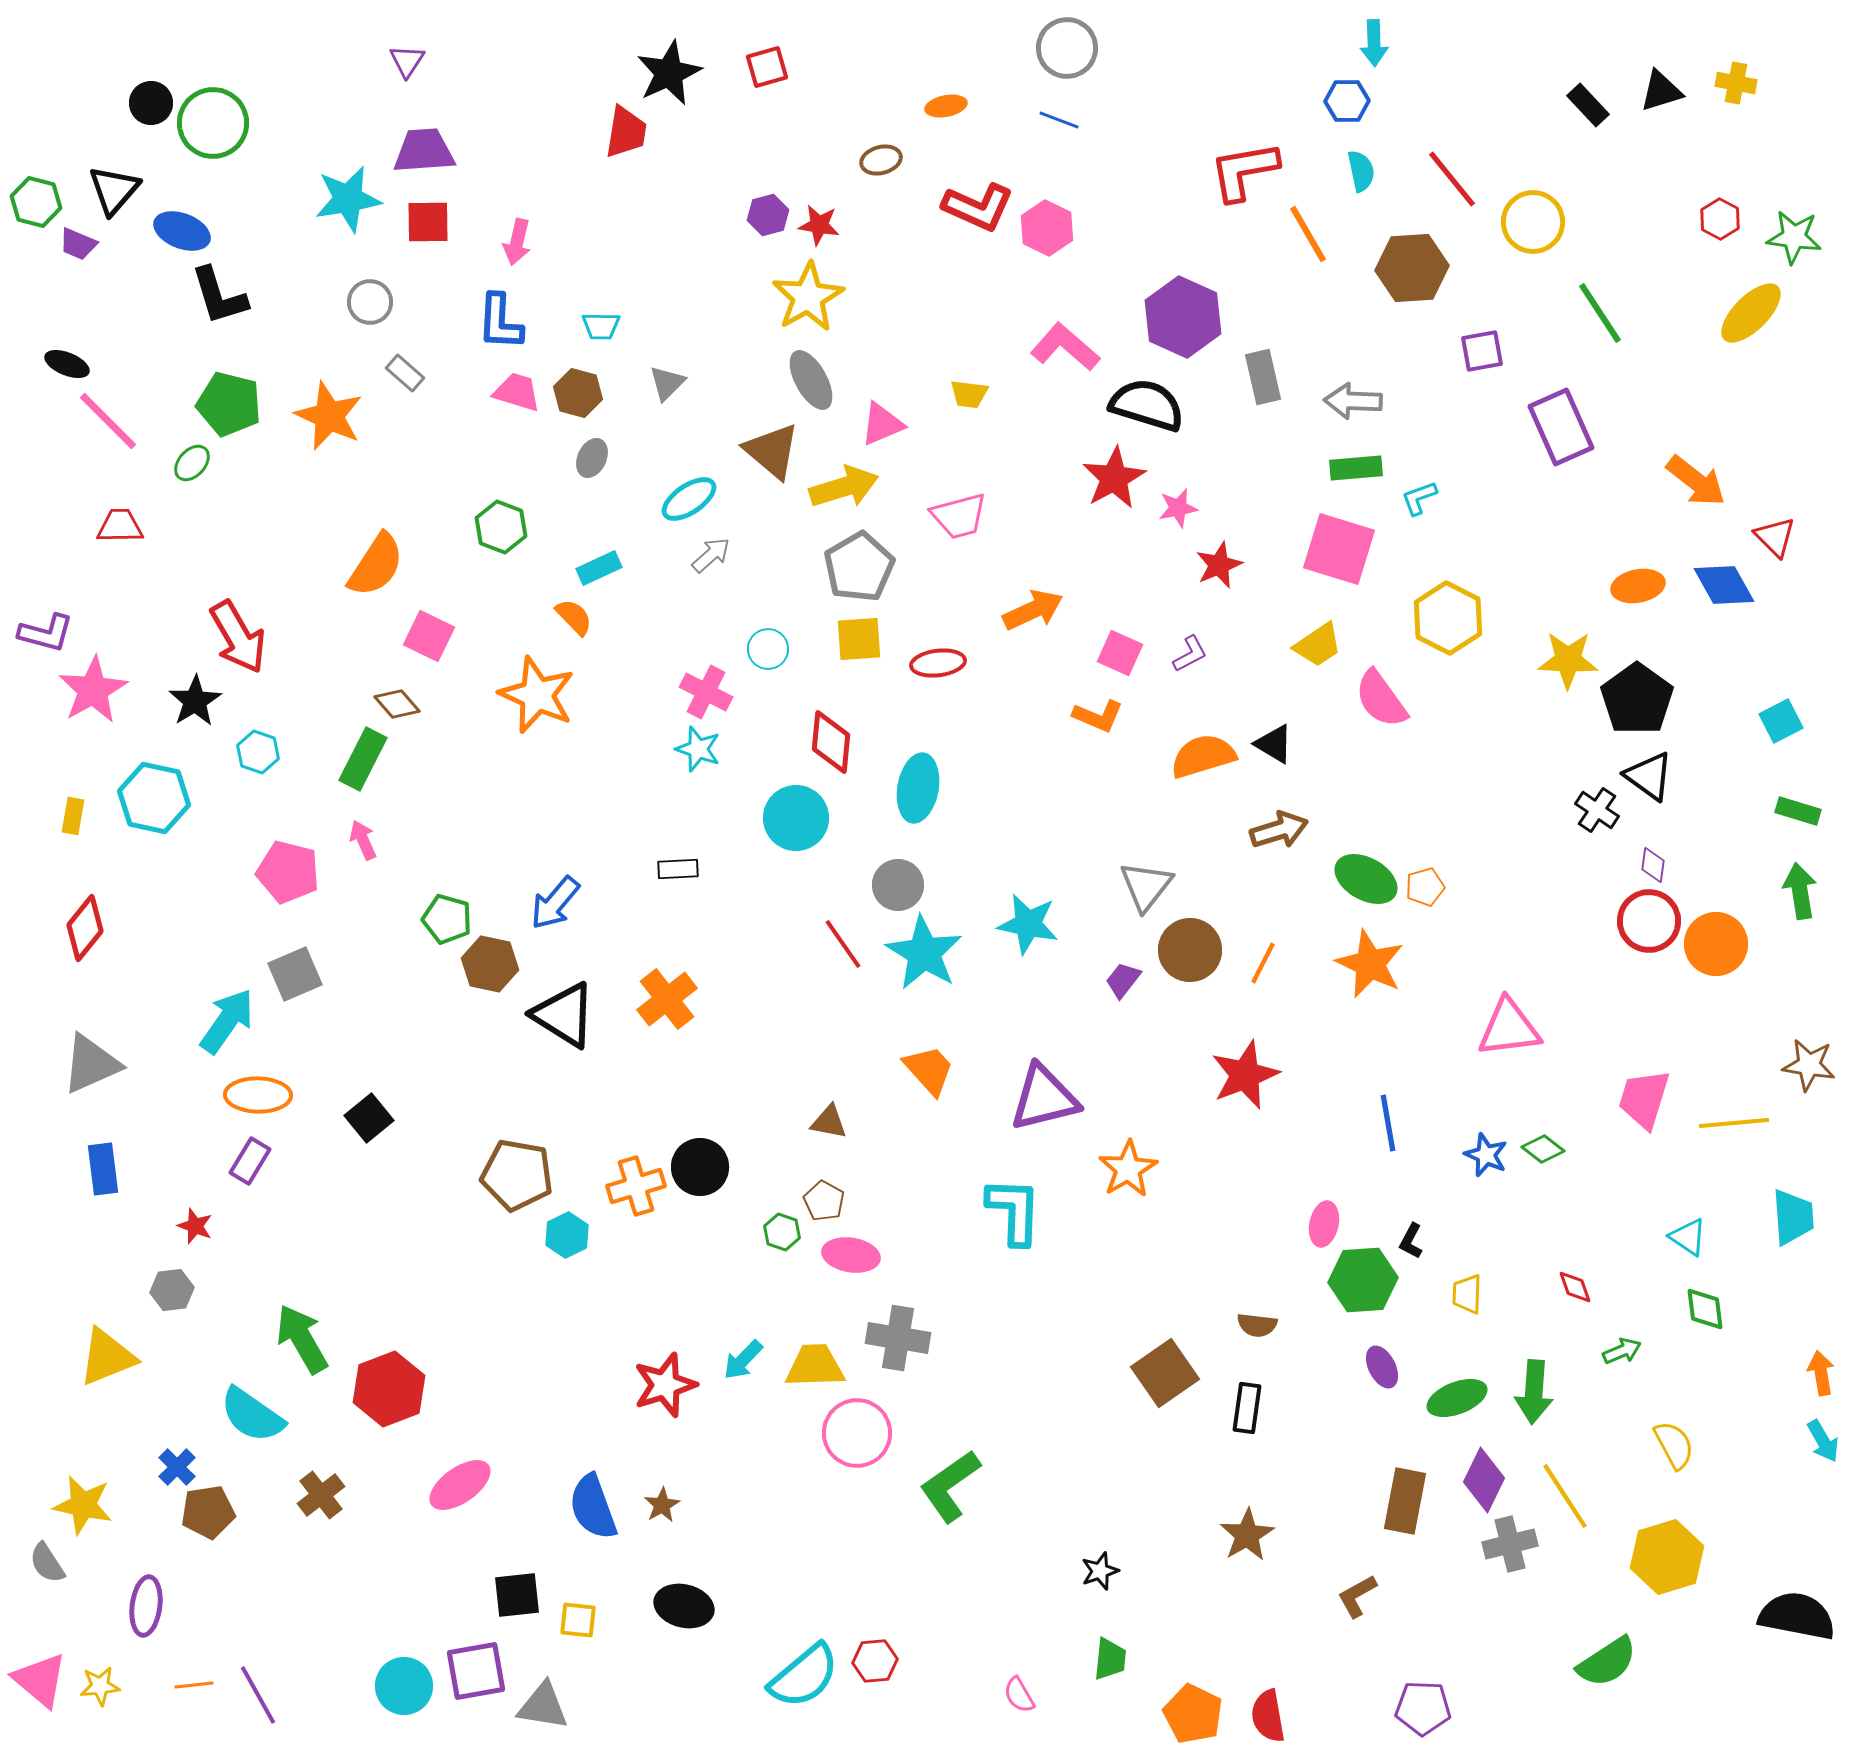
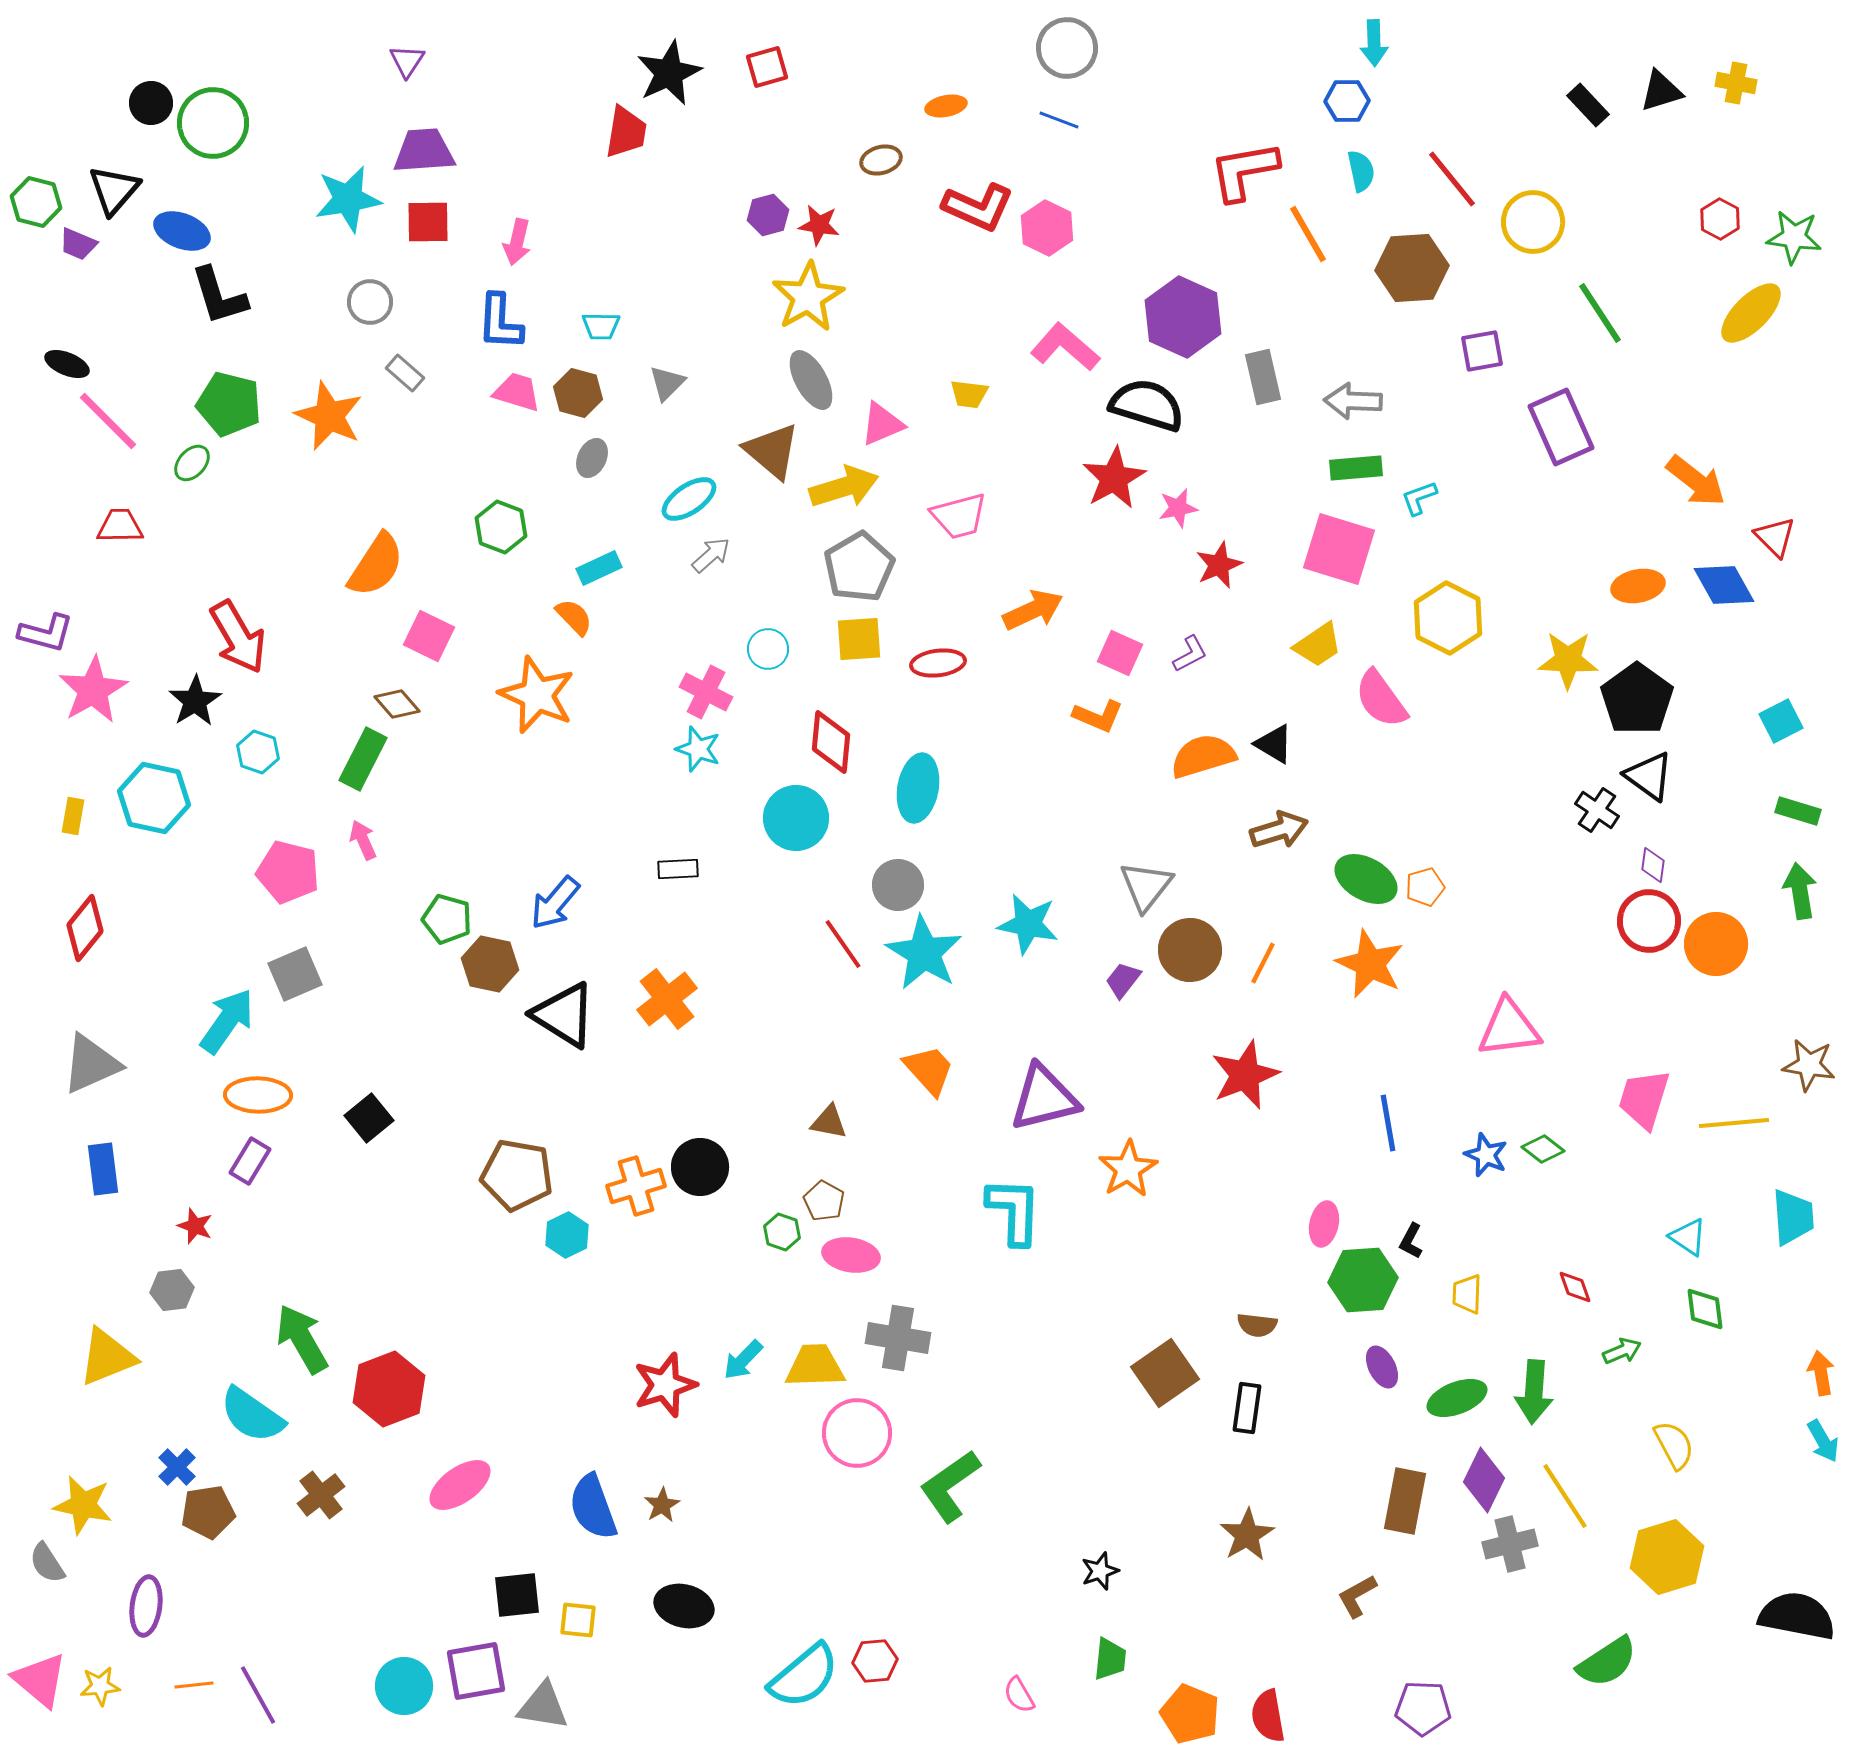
orange pentagon at (1193, 1714): moved 3 px left; rotated 4 degrees counterclockwise
